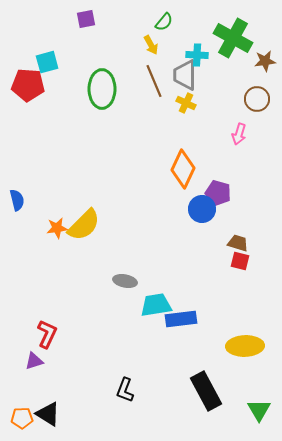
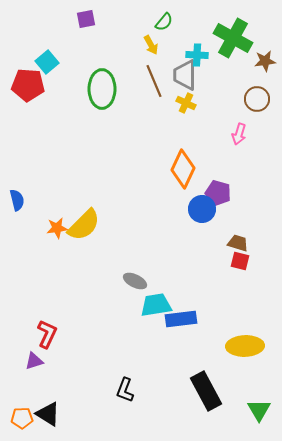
cyan square: rotated 25 degrees counterclockwise
gray ellipse: moved 10 px right; rotated 15 degrees clockwise
